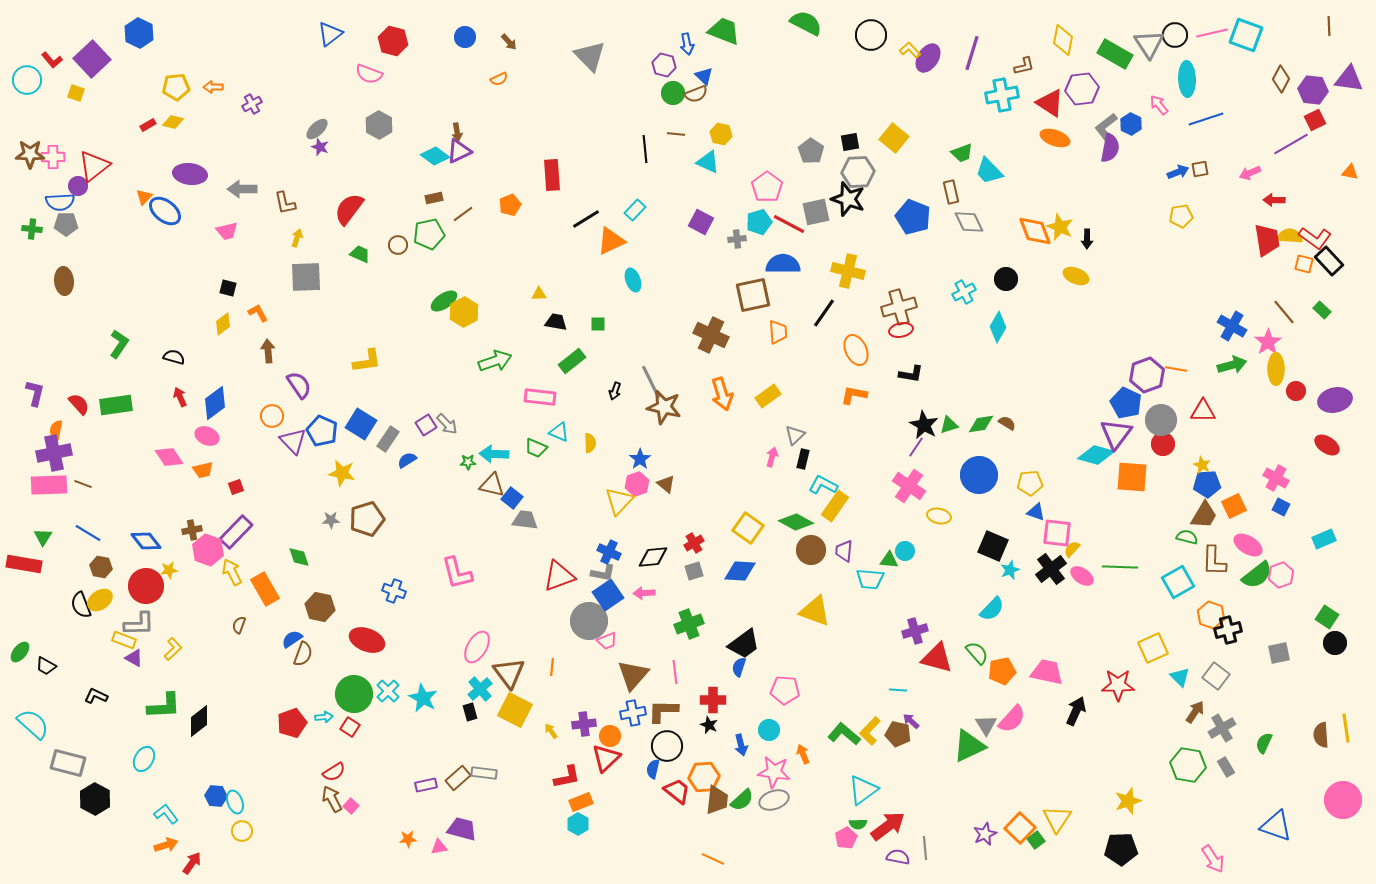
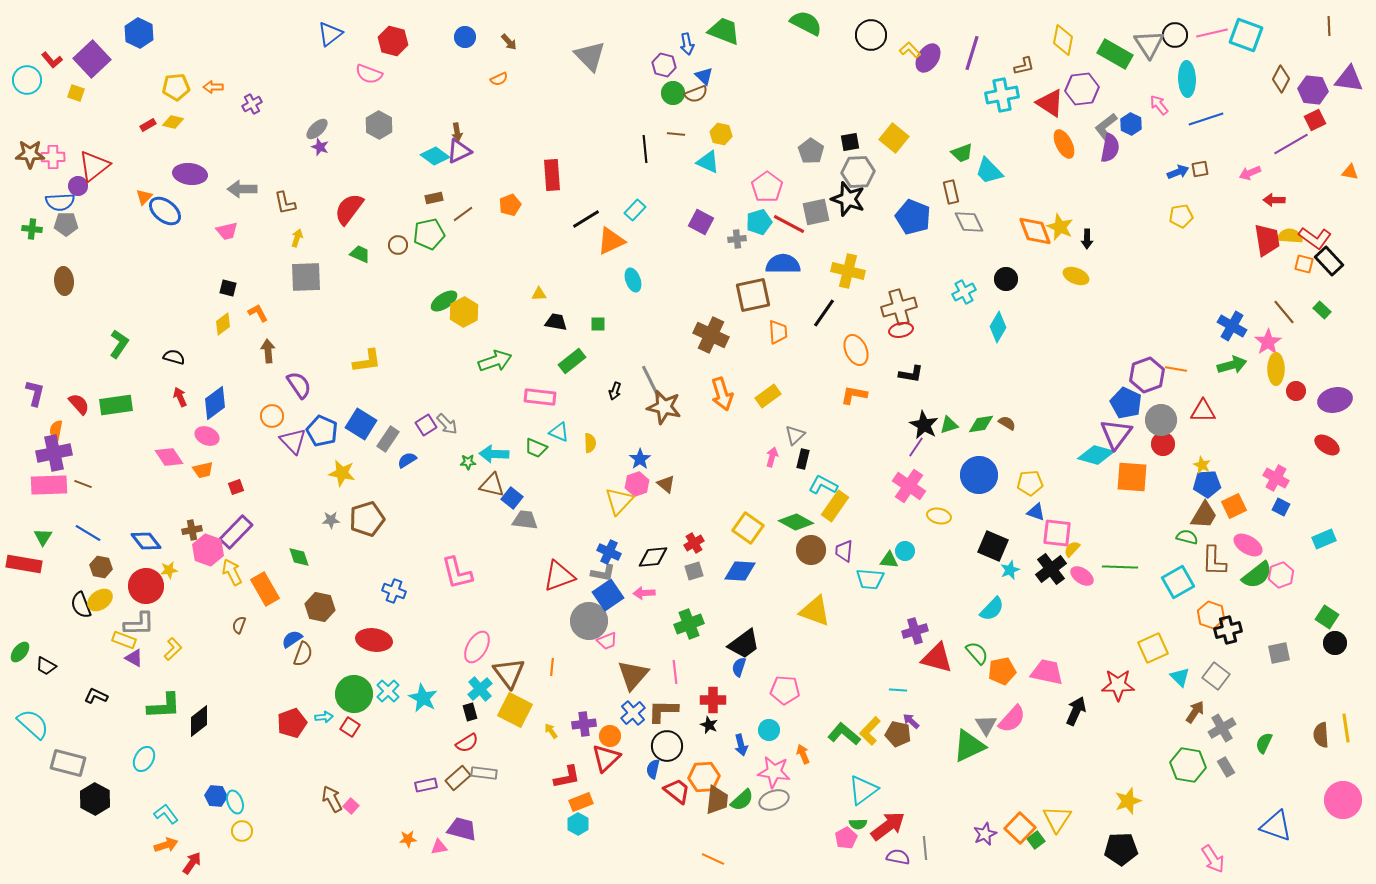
orange ellipse at (1055, 138): moved 9 px right, 6 px down; rotated 44 degrees clockwise
red ellipse at (367, 640): moved 7 px right; rotated 12 degrees counterclockwise
blue cross at (633, 713): rotated 30 degrees counterclockwise
red semicircle at (334, 772): moved 133 px right, 29 px up
